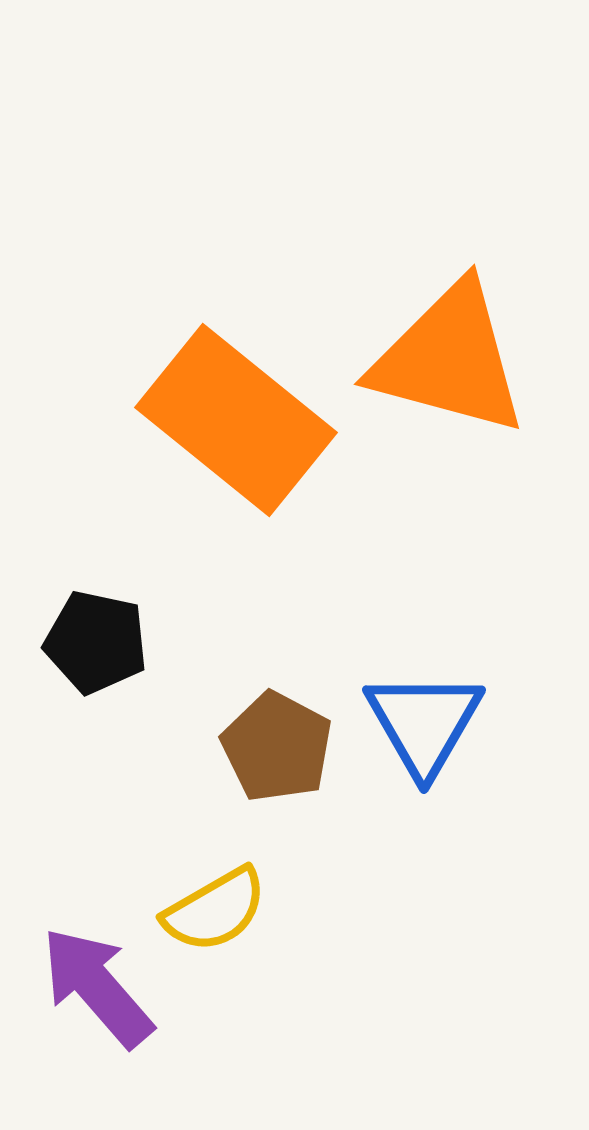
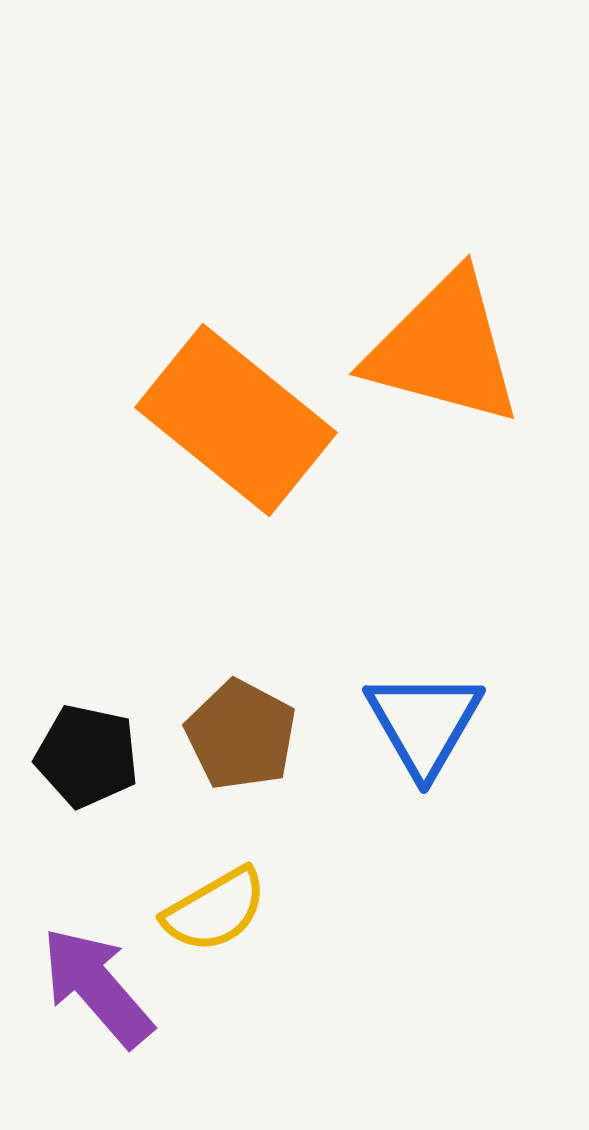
orange triangle: moved 5 px left, 10 px up
black pentagon: moved 9 px left, 114 px down
brown pentagon: moved 36 px left, 12 px up
